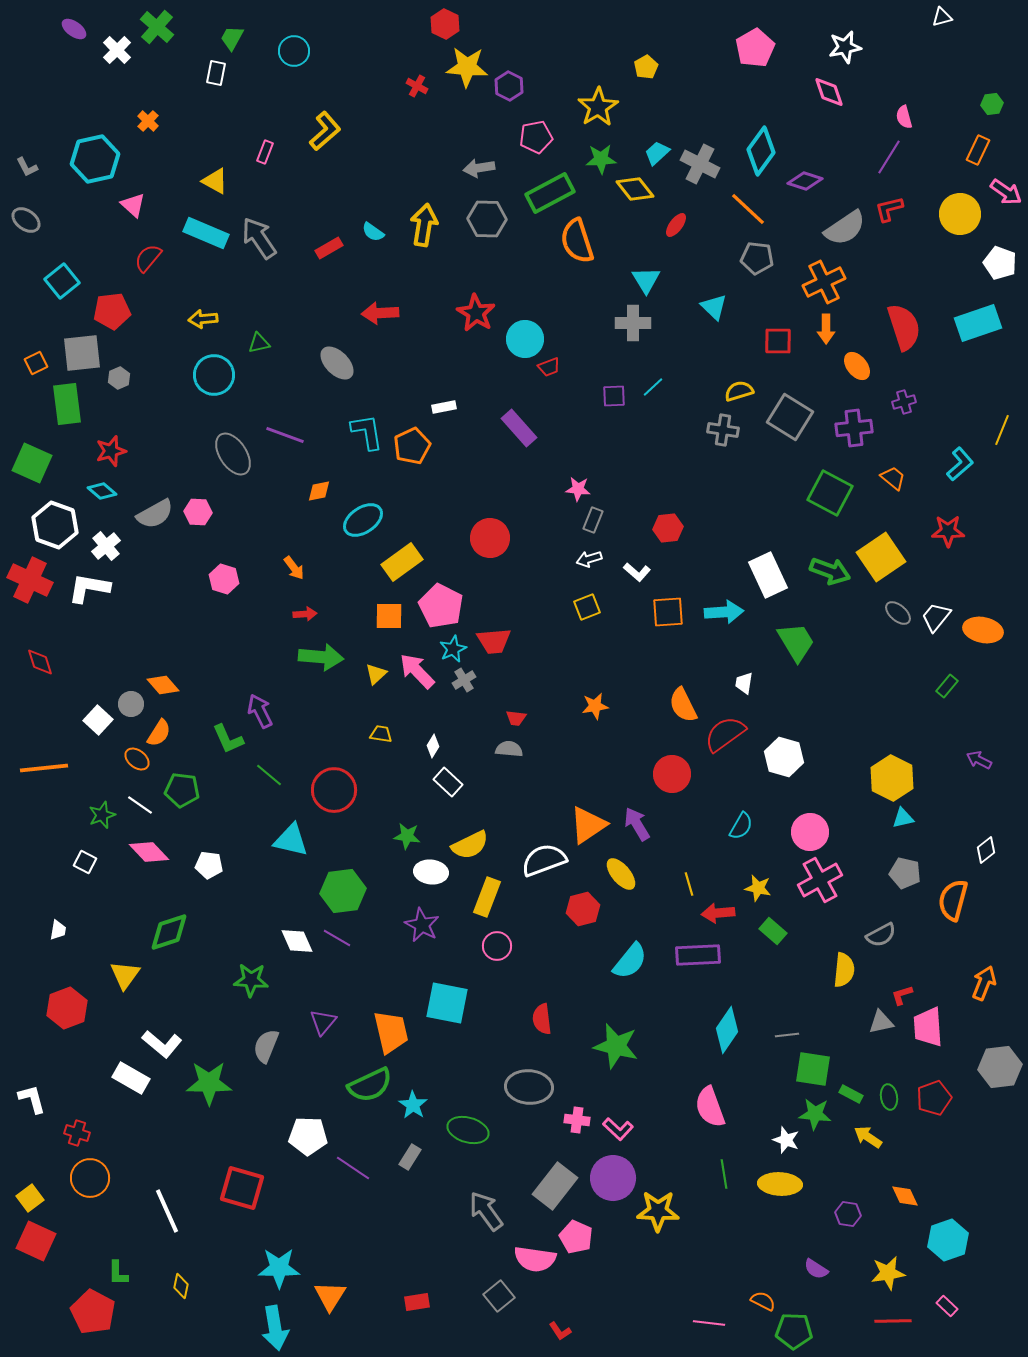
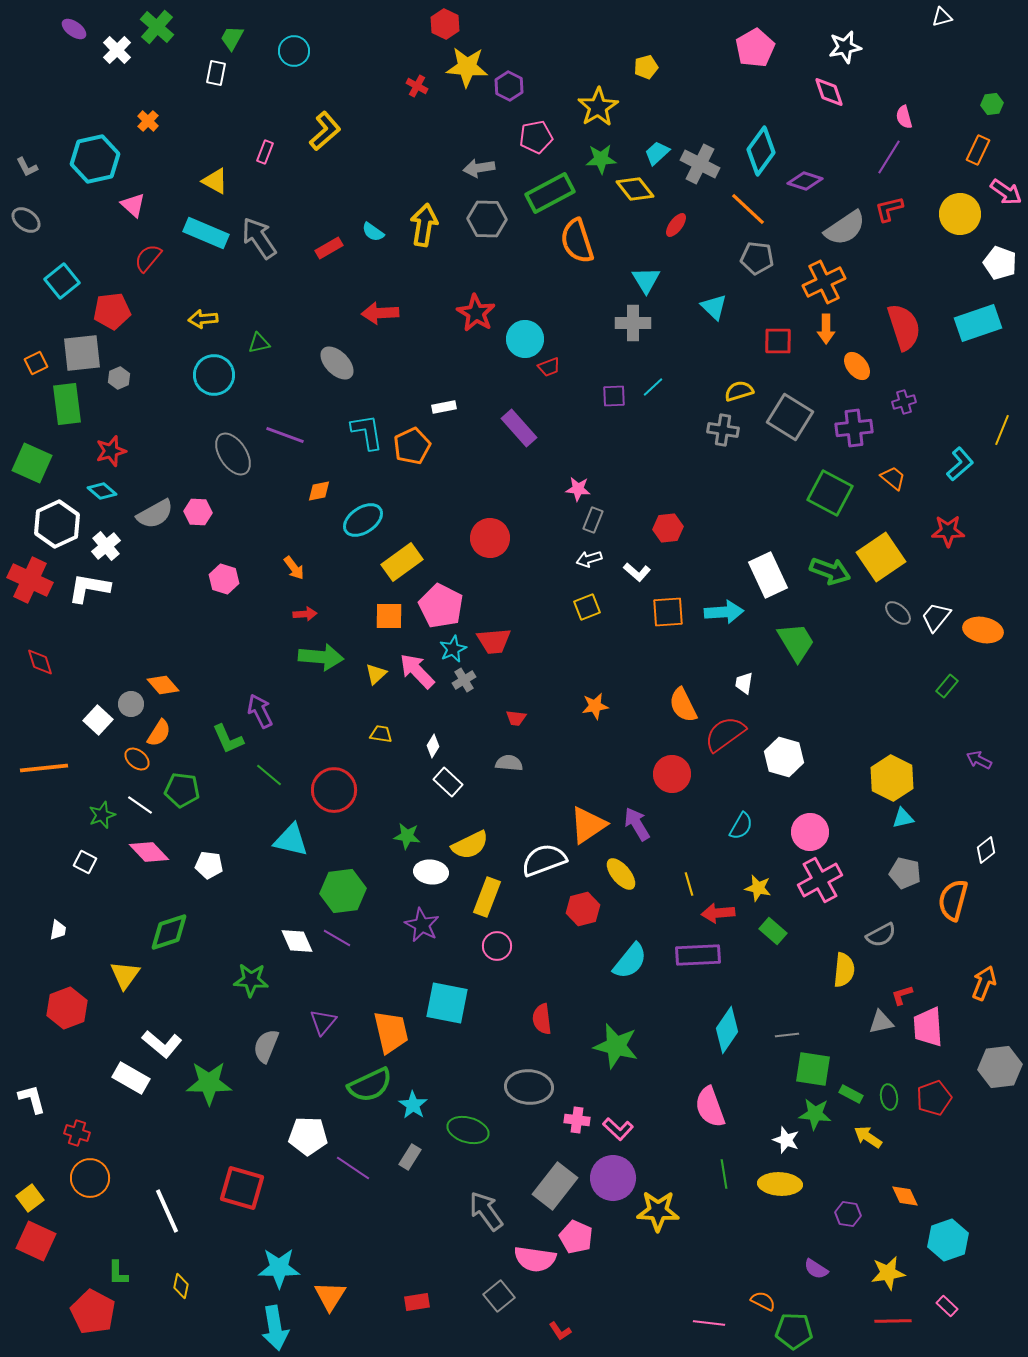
yellow pentagon at (646, 67): rotated 15 degrees clockwise
white hexagon at (55, 525): moved 2 px right, 1 px up; rotated 15 degrees clockwise
gray semicircle at (509, 749): moved 14 px down
